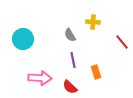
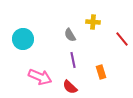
red line: moved 3 px up
orange rectangle: moved 5 px right
pink arrow: moved 1 px up; rotated 20 degrees clockwise
